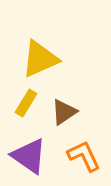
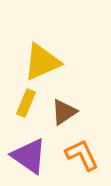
yellow triangle: moved 2 px right, 3 px down
yellow rectangle: rotated 8 degrees counterclockwise
orange L-shape: moved 2 px left, 1 px up
